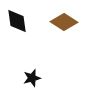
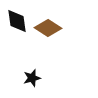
brown diamond: moved 16 px left, 6 px down
